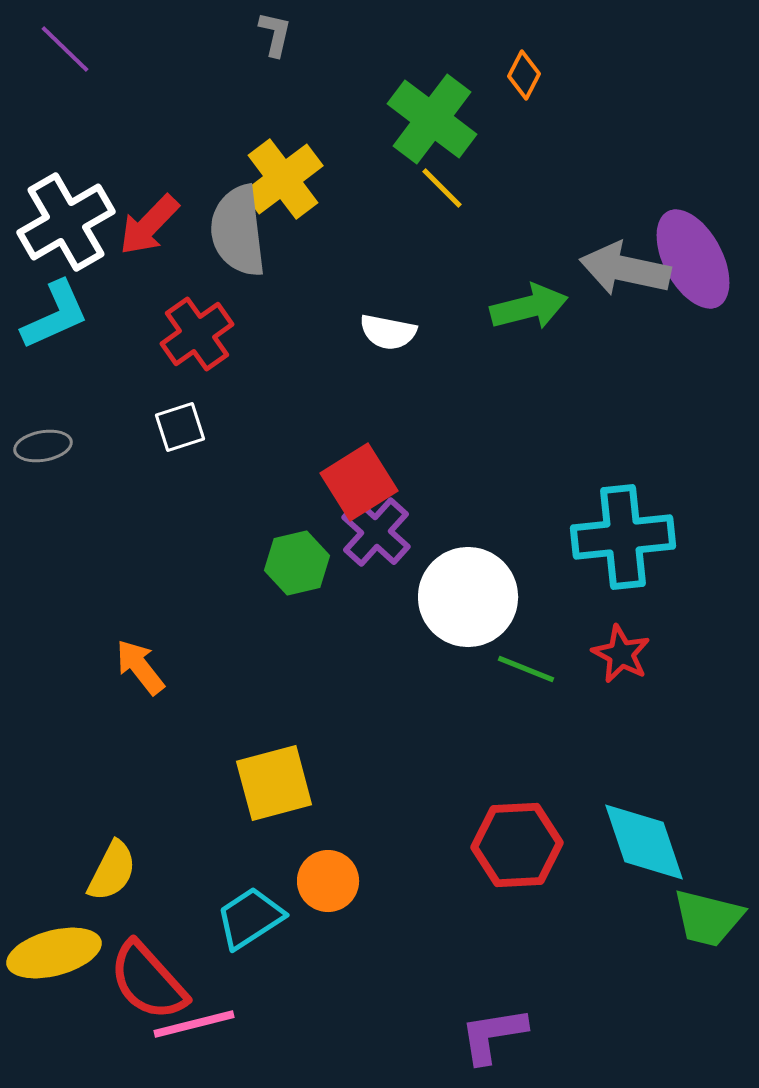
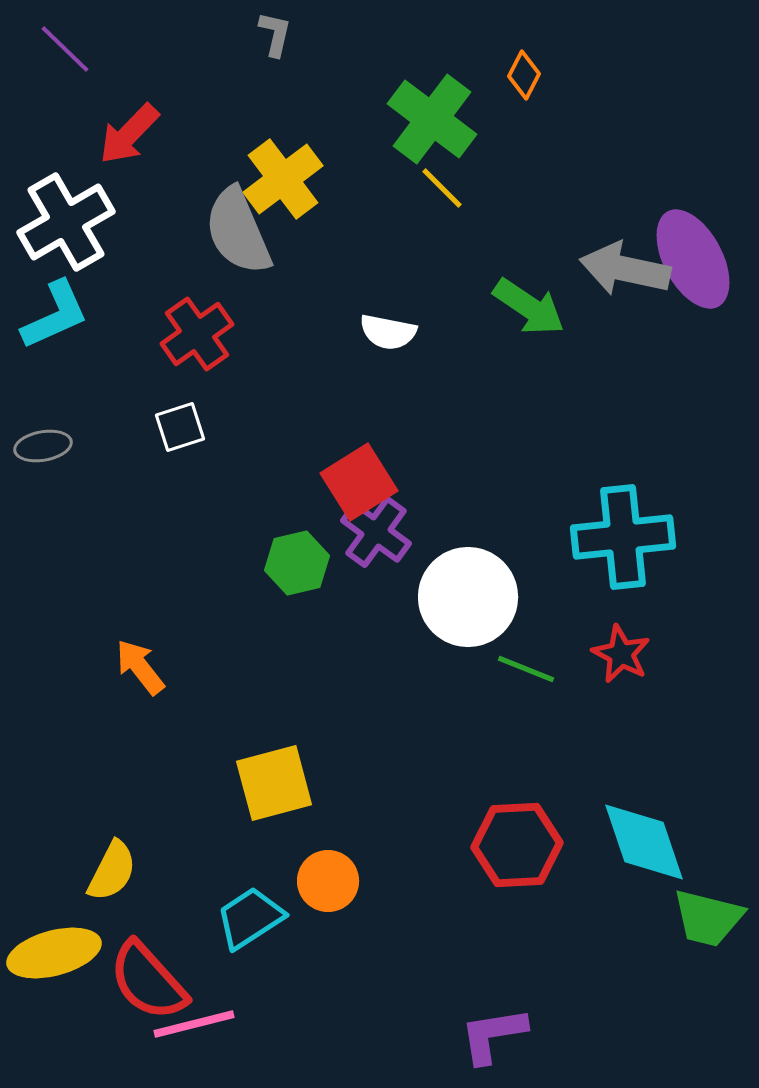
red arrow: moved 20 px left, 91 px up
gray semicircle: rotated 16 degrees counterclockwise
green arrow: rotated 48 degrees clockwise
purple cross: rotated 6 degrees counterclockwise
